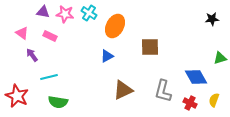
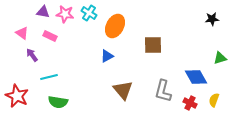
brown square: moved 3 px right, 2 px up
brown triangle: rotated 45 degrees counterclockwise
